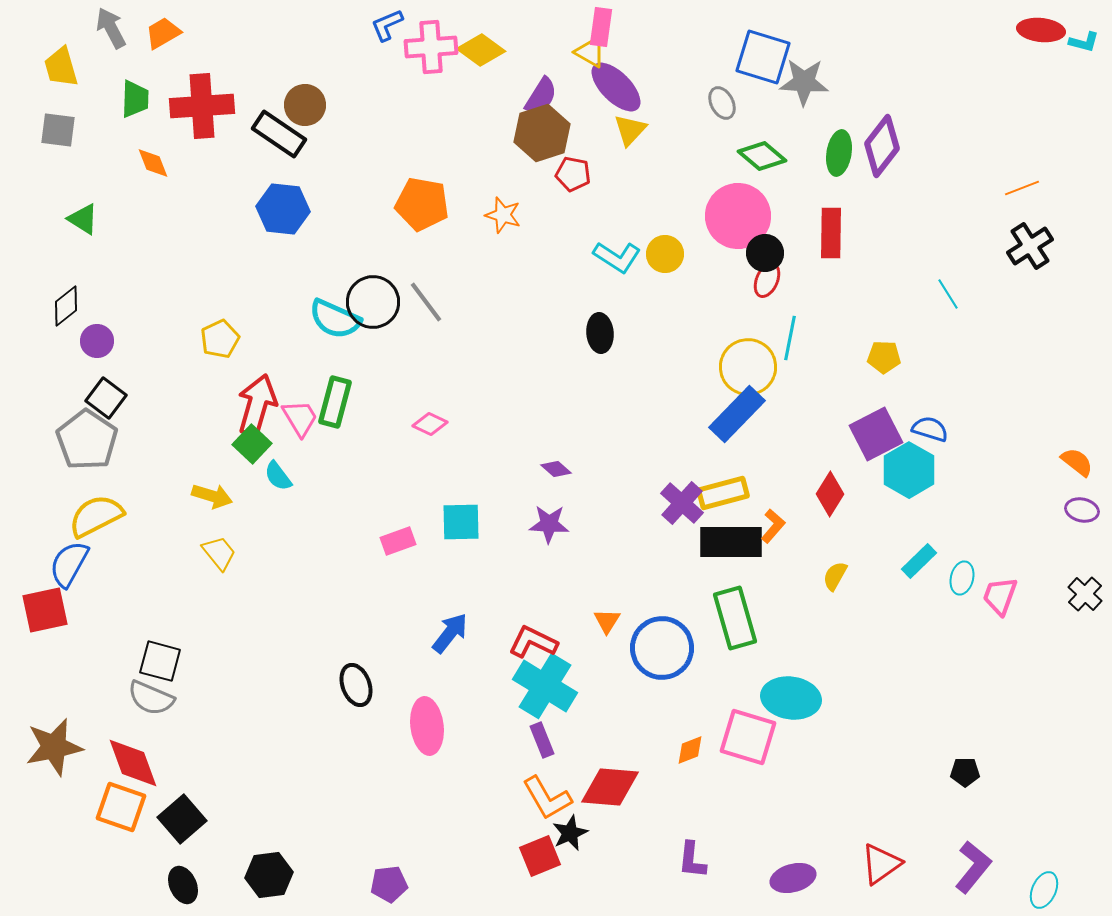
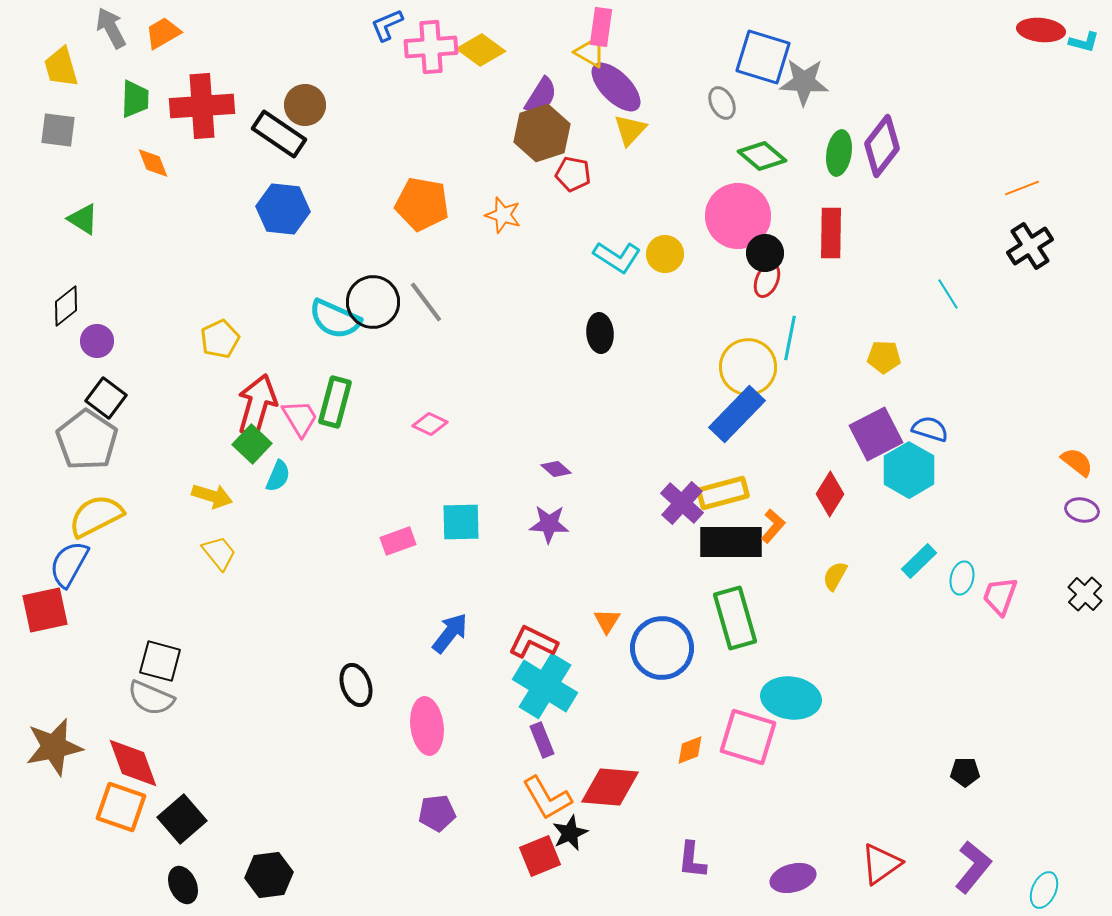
cyan semicircle at (278, 476): rotated 120 degrees counterclockwise
purple pentagon at (389, 884): moved 48 px right, 71 px up
